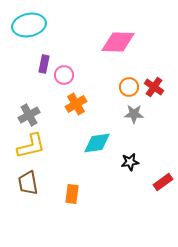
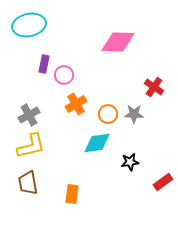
orange circle: moved 21 px left, 27 px down
